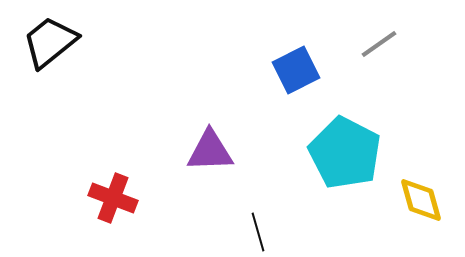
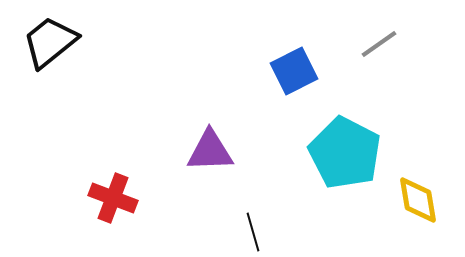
blue square: moved 2 px left, 1 px down
yellow diamond: moved 3 px left; rotated 6 degrees clockwise
black line: moved 5 px left
